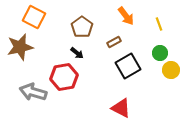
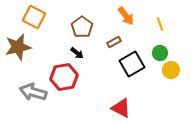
yellow line: moved 1 px right
brown star: moved 2 px left
black square: moved 4 px right, 2 px up
